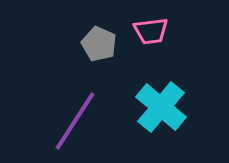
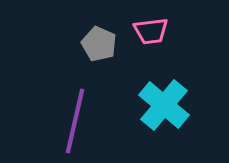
cyan cross: moved 3 px right, 2 px up
purple line: rotated 20 degrees counterclockwise
